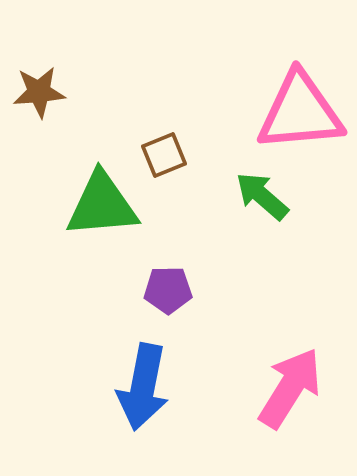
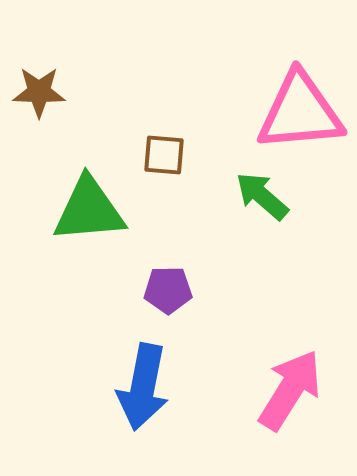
brown star: rotated 6 degrees clockwise
brown square: rotated 27 degrees clockwise
green triangle: moved 13 px left, 5 px down
pink arrow: moved 2 px down
